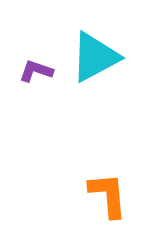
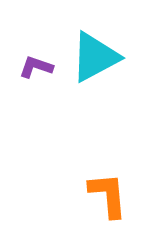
purple L-shape: moved 4 px up
